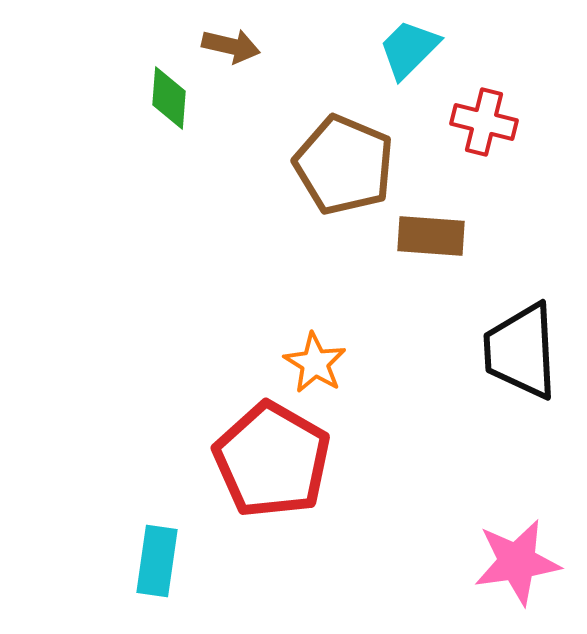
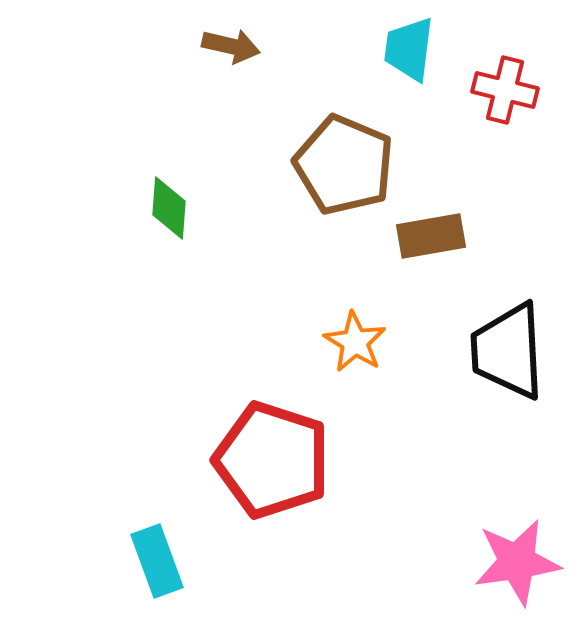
cyan trapezoid: rotated 38 degrees counterclockwise
green diamond: moved 110 px down
red cross: moved 21 px right, 32 px up
brown rectangle: rotated 14 degrees counterclockwise
black trapezoid: moved 13 px left
orange star: moved 40 px right, 21 px up
red pentagon: rotated 12 degrees counterclockwise
cyan rectangle: rotated 28 degrees counterclockwise
